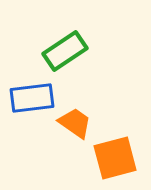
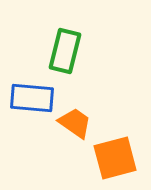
green rectangle: rotated 42 degrees counterclockwise
blue rectangle: rotated 12 degrees clockwise
